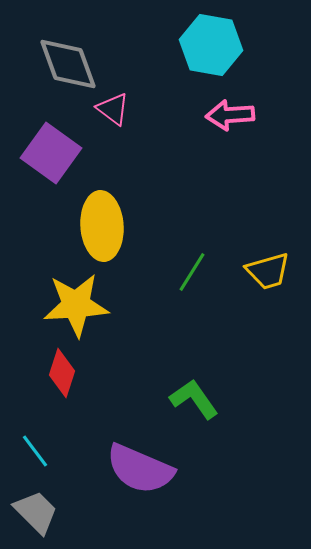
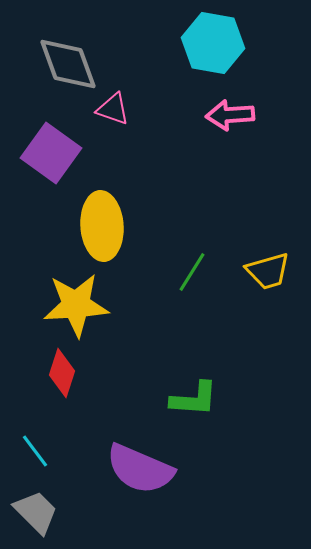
cyan hexagon: moved 2 px right, 2 px up
pink triangle: rotated 18 degrees counterclockwise
green L-shape: rotated 129 degrees clockwise
